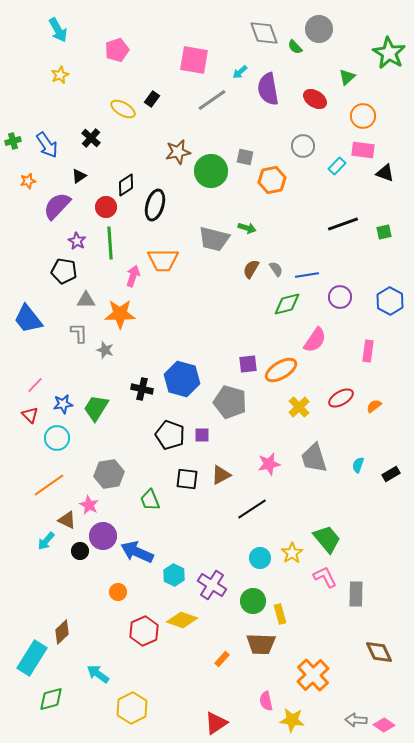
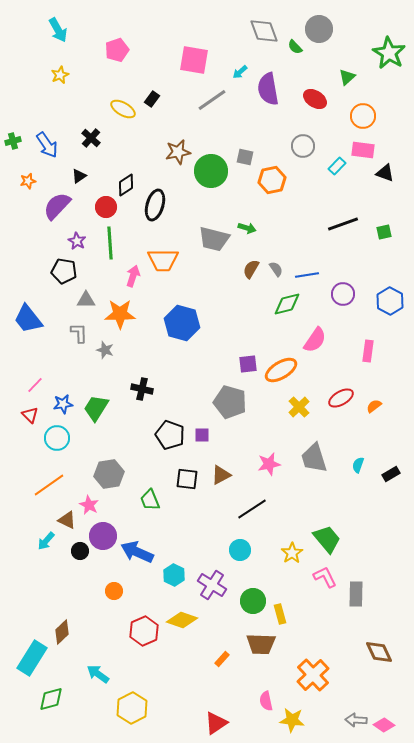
gray diamond at (264, 33): moved 2 px up
purple circle at (340, 297): moved 3 px right, 3 px up
blue hexagon at (182, 379): moved 56 px up
cyan circle at (260, 558): moved 20 px left, 8 px up
orange circle at (118, 592): moved 4 px left, 1 px up
